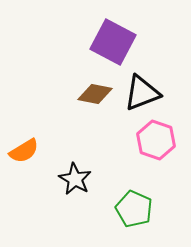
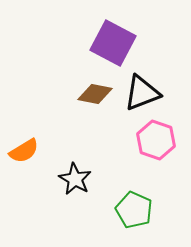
purple square: moved 1 px down
green pentagon: moved 1 px down
